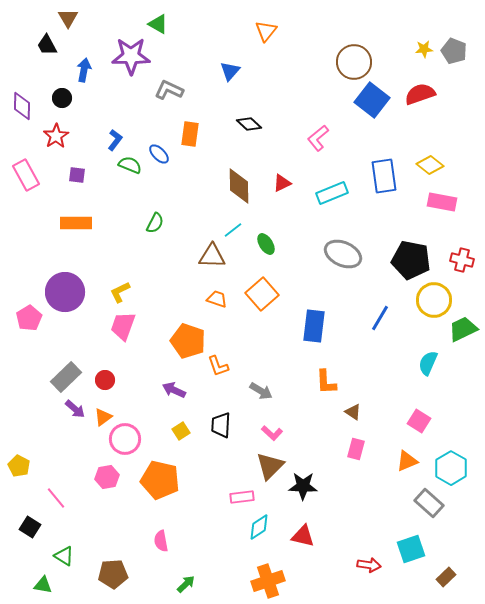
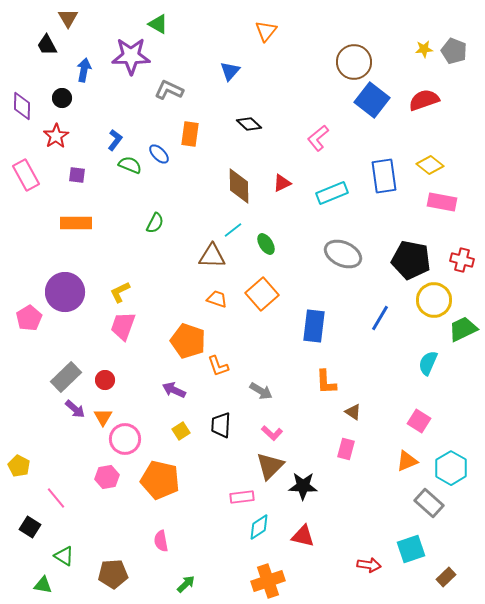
red semicircle at (420, 94): moved 4 px right, 6 px down
orange triangle at (103, 417): rotated 24 degrees counterclockwise
pink rectangle at (356, 449): moved 10 px left
